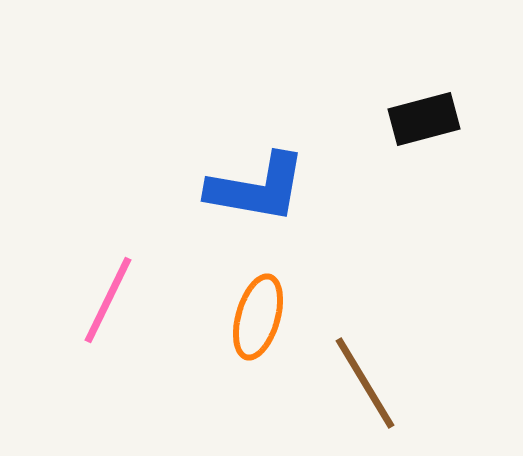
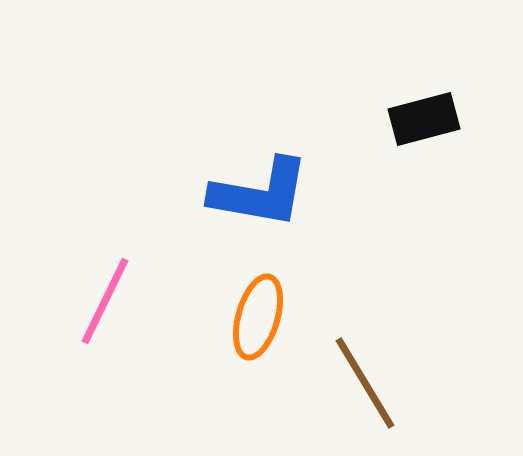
blue L-shape: moved 3 px right, 5 px down
pink line: moved 3 px left, 1 px down
